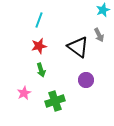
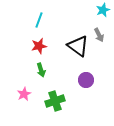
black triangle: moved 1 px up
pink star: moved 1 px down
